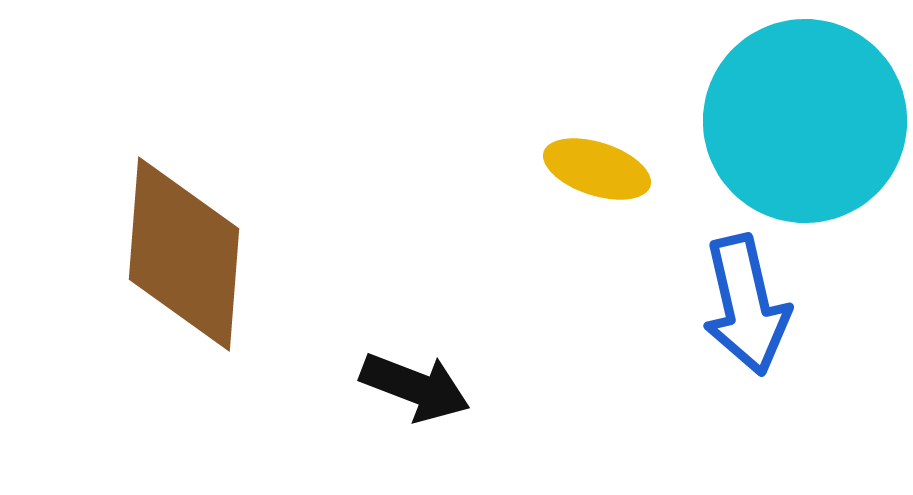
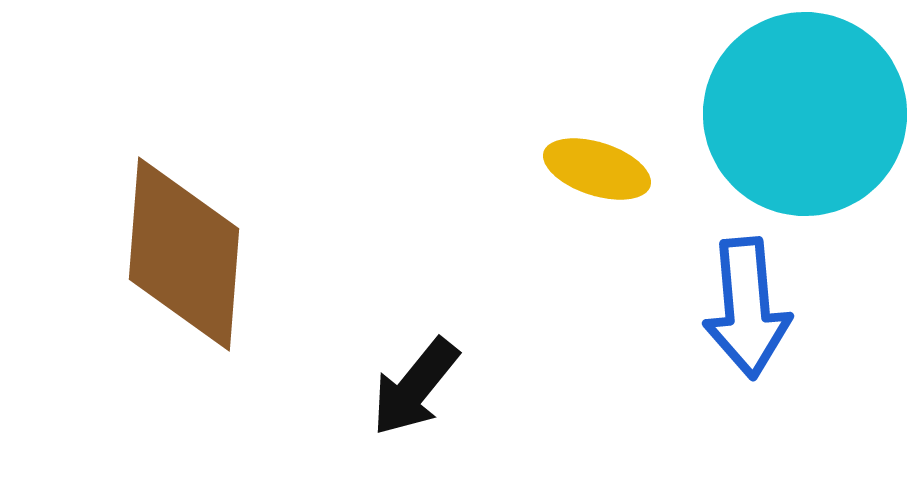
cyan circle: moved 7 px up
blue arrow: moved 1 px right, 3 px down; rotated 8 degrees clockwise
black arrow: rotated 108 degrees clockwise
